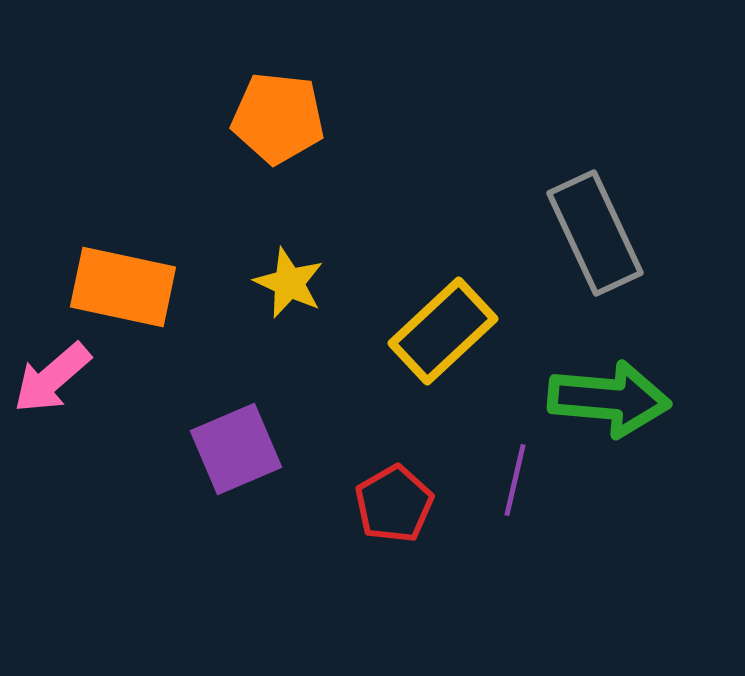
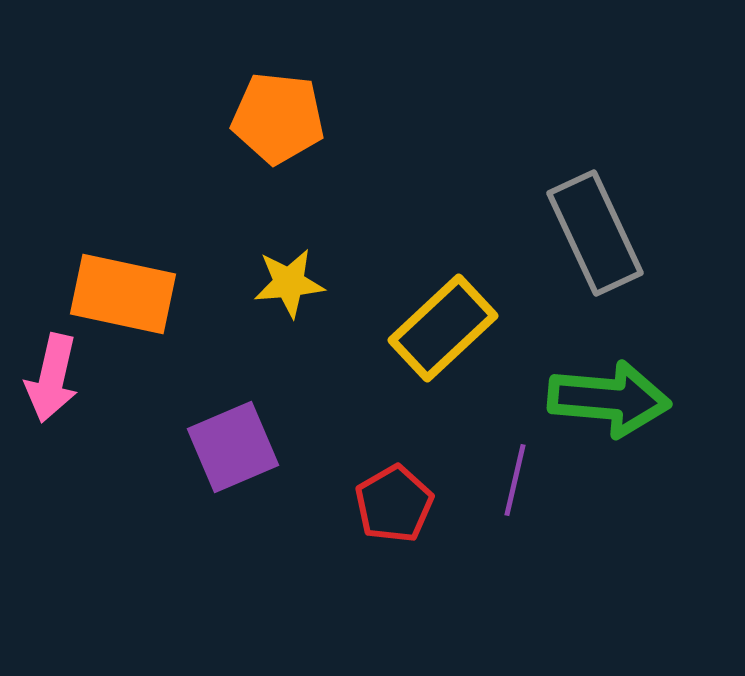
yellow star: rotated 30 degrees counterclockwise
orange rectangle: moved 7 px down
yellow rectangle: moved 3 px up
pink arrow: rotated 36 degrees counterclockwise
purple square: moved 3 px left, 2 px up
